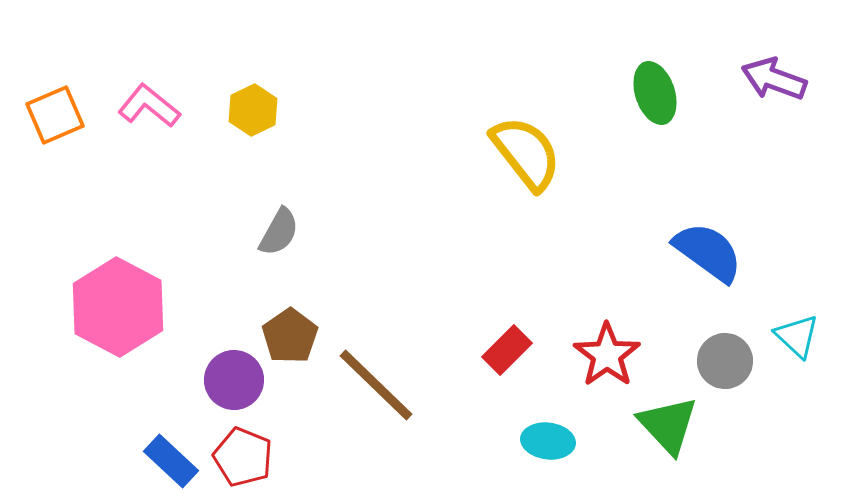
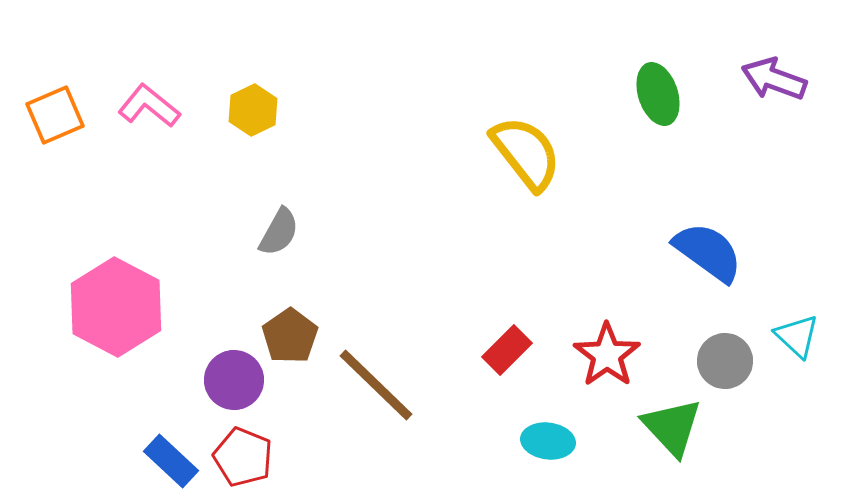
green ellipse: moved 3 px right, 1 px down
pink hexagon: moved 2 px left
green triangle: moved 4 px right, 2 px down
